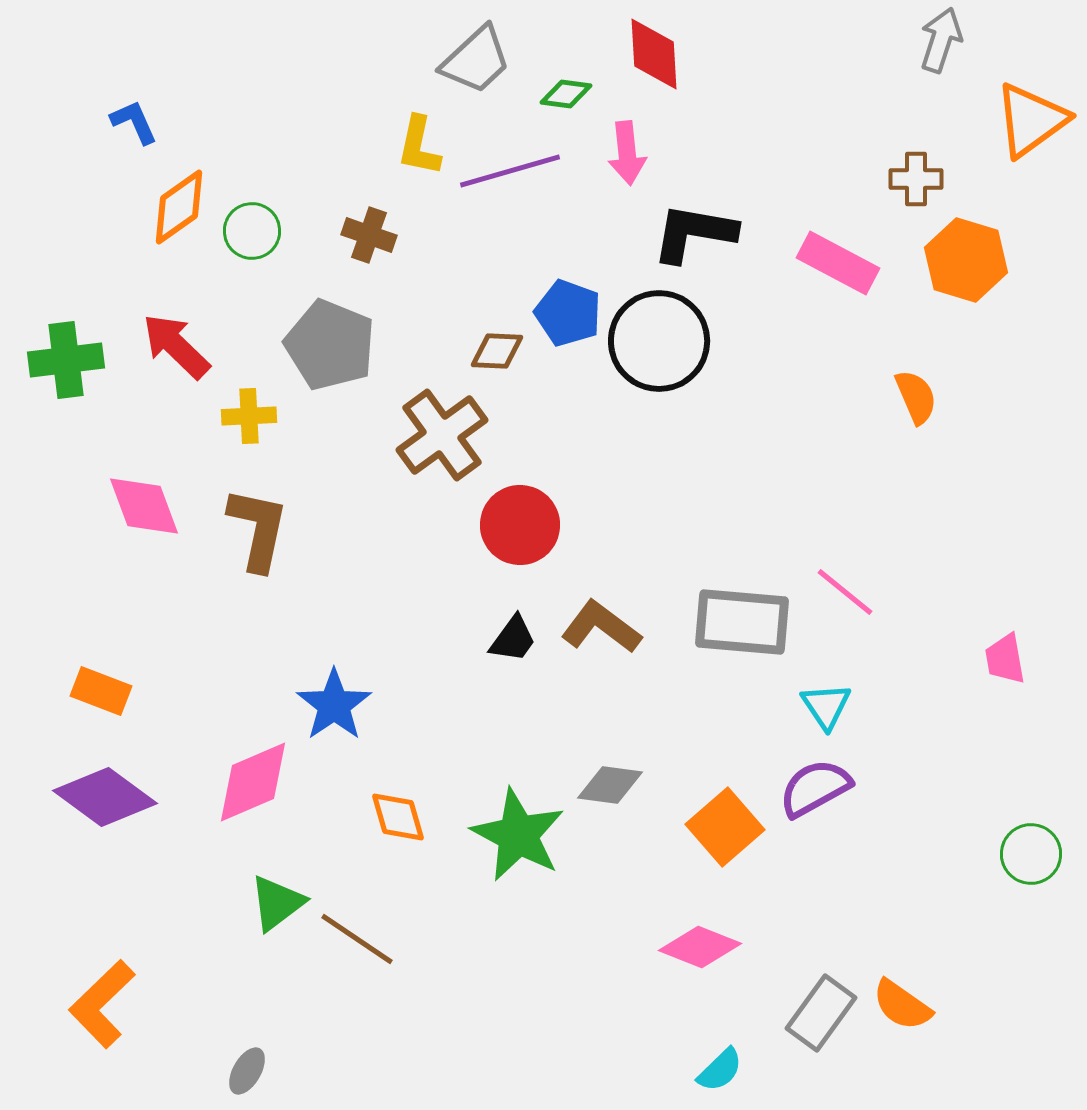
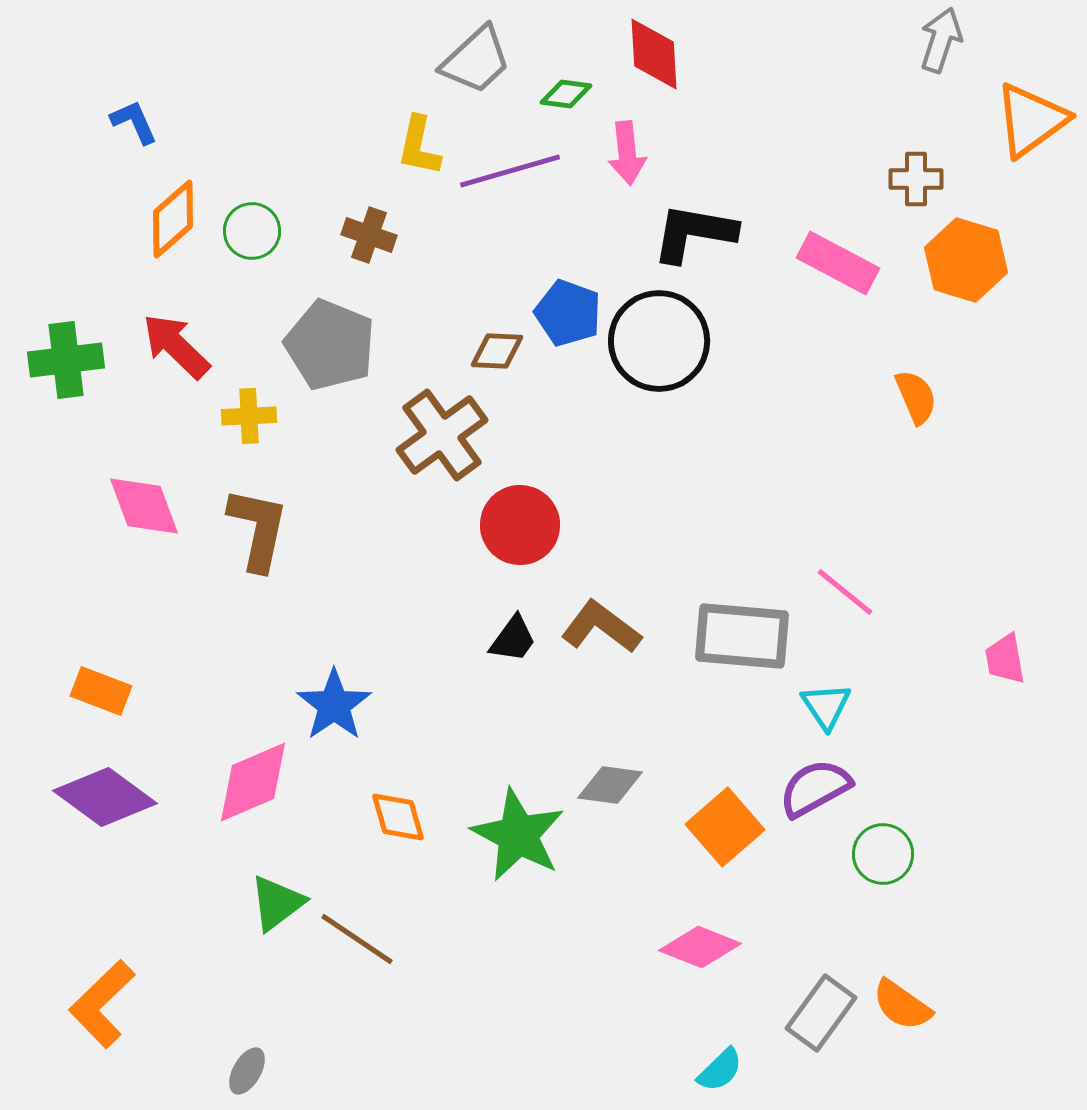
orange diamond at (179, 207): moved 6 px left, 12 px down; rotated 6 degrees counterclockwise
gray rectangle at (742, 622): moved 14 px down
green circle at (1031, 854): moved 148 px left
